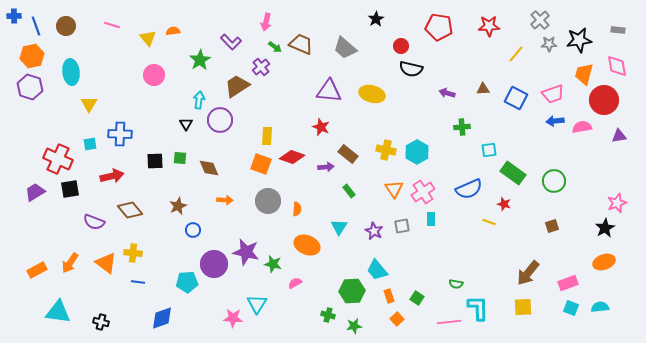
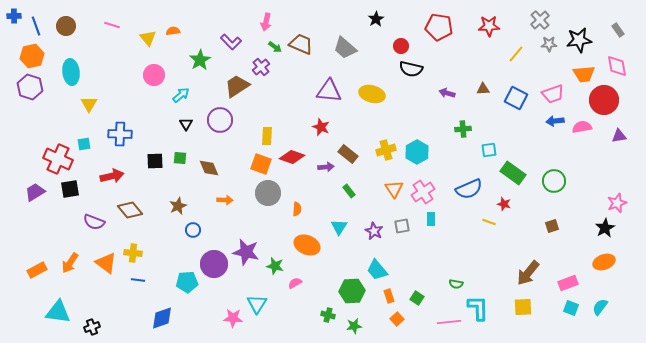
gray rectangle at (618, 30): rotated 48 degrees clockwise
orange trapezoid at (584, 74): rotated 110 degrees counterclockwise
cyan arrow at (199, 100): moved 18 px left, 5 px up; rotated 42 degrees clockwise
green cross at (462, 127): moved 1 px right, 2 px down
cyan square at (90, 144): moved 6 px left
yellow cross at (386, 150): rotated 30 degrees counterclockwise
gray circle at (268, 201): moved 8 px up
green star at (273, 264): moved 2 px right, 2 px down
blue line at (138, 282): moved 2 px up
cyan semicircle at (600, 307): rotated 48 degrees counterclockwise
black cross at (101, 322): moved 9 px left, 5 px down; rotated 35 degrees counterclockwise
